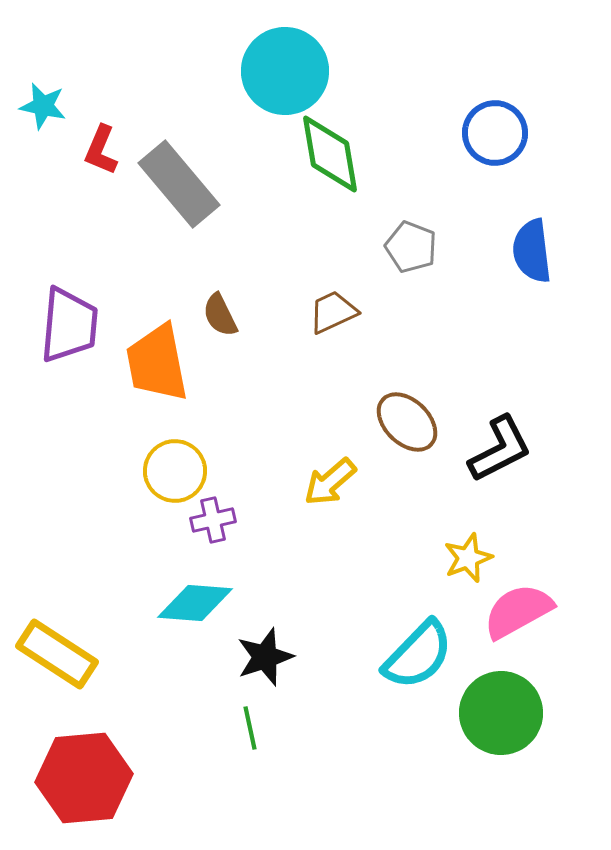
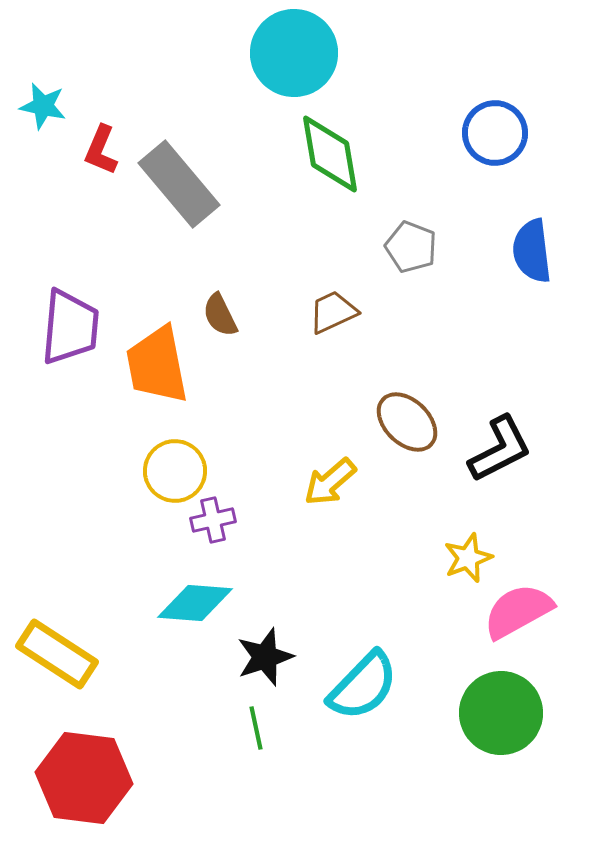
cyan circle: moved 9 px right, 18 px up
purple trapezoid: moved 1 px right, 2 px down
orange trapezoid: moved 2 px down
cyan semicircle: moved 55 px left, 31 px down
green line: moved 6 px right
red hexagon: rotated 12 degrees clockwise
